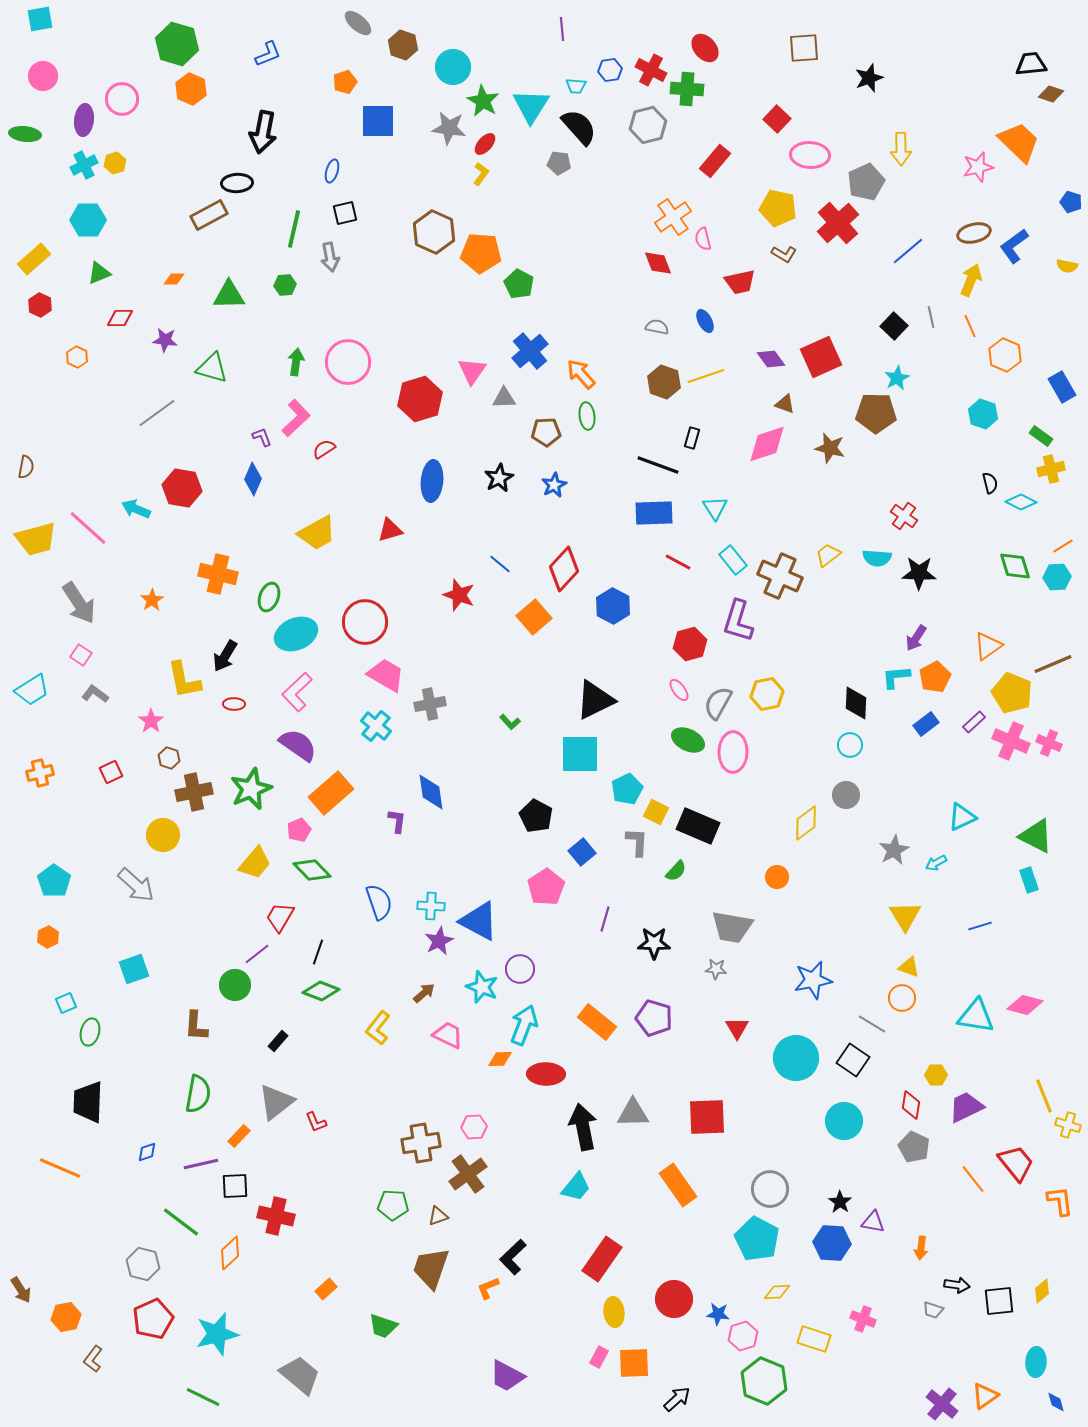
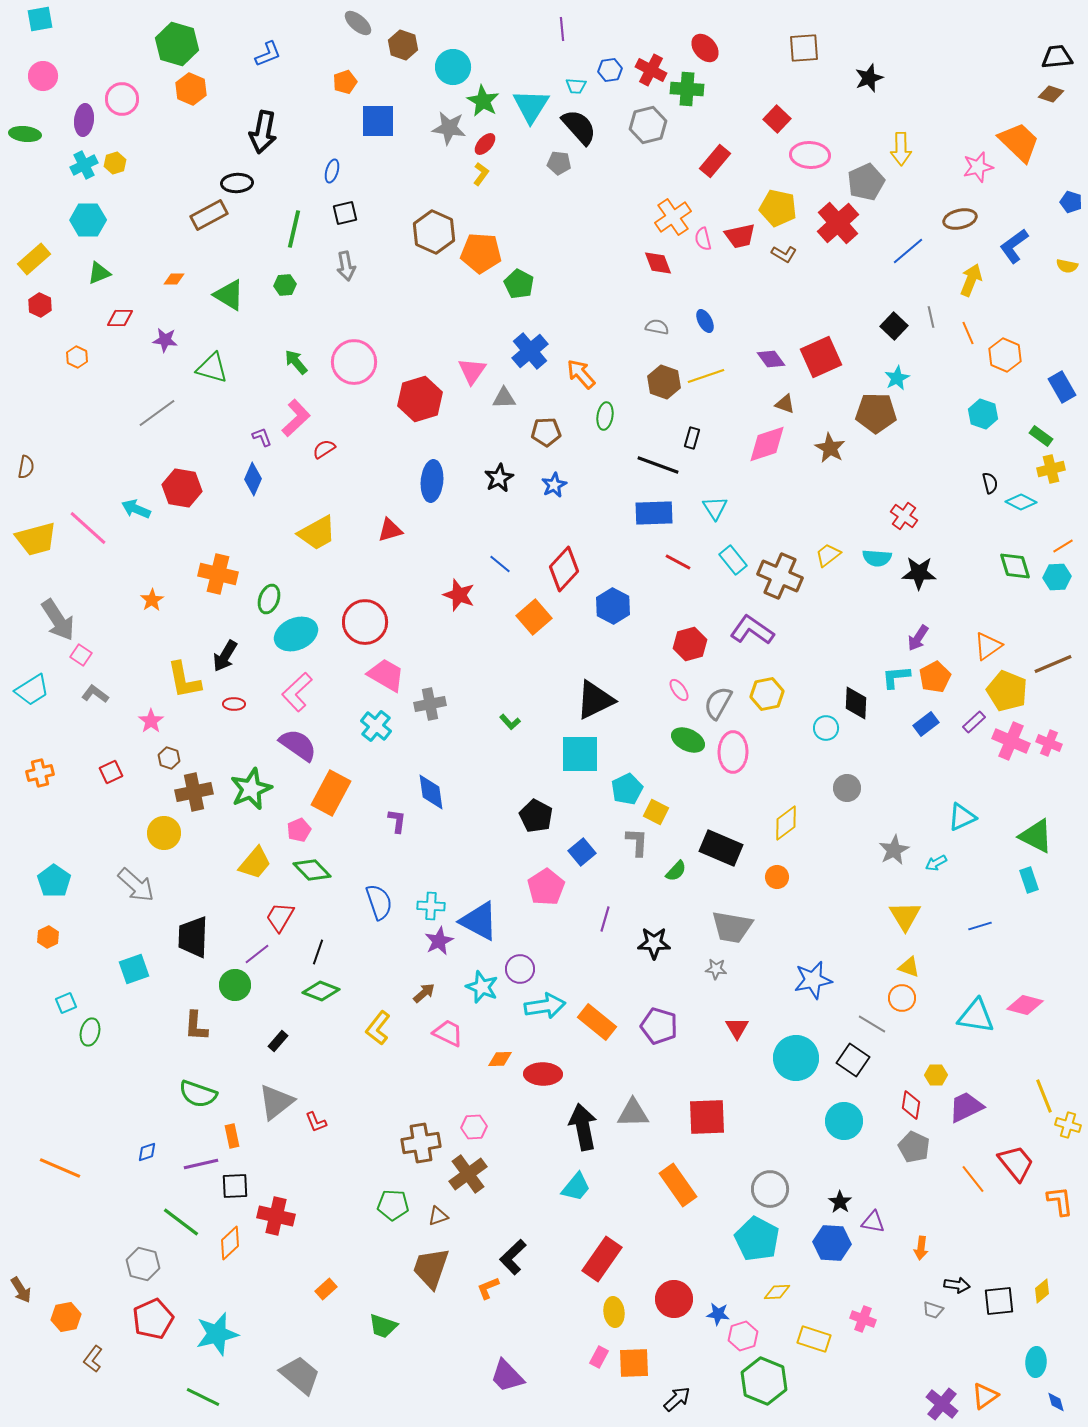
black trapezoid at (1031, 64): moved 26 px right, 7 px up
brown ellipse at (974, 233): moved 14 px left, 14 px up
gray arrow at (330, 257): moved 16 px right, 9 px down
red trapezoid at (740, 282): moved 46 px up
green triangle at (229, 295): rotated 32 degrees clockwise
orange line at (970, 326): moved 2 px left, 7 px down
green arrow at (296, 362): rotated 48 degrees counterclockwise
pink circle at (348, 362): moved 6 px right
green ellipse at (587, 416): moved 18 px right; rotated 16 degrees clockwise
brown star at (830, 448): rotated 16 degrees clockwise
green ellipse at (269, 597): moved 2 px down
gray arrow at (79, 603): moved 21 px left, 17 px down
purple L-shape at (738, 621): moved 14 px right, 9 px down; rotated 108 degrees clockwise
purple arrow at (916, 638): moved 2 px right
yellow pentagon at (1012, 693): moved 5 px left, 2 px up
cyan circle at (850, 745): moved 24 px left, 17 px up
orange rectangle at (331, 793): rotated 21 degrees counterclockwise
gray circle at (846, 795): moved 1 px right, 7 px up
yellow diamond at (806, 823): moved 20 px left
black rectangle at (698, 826): moved 23 px right, 22 px down
yellow circle at (163, 835): moved 1 px right, 2 px up
purple pentagon at (654, 1018): moved 5 px right, 8 px down
cyan arrow at (524, 1025): moved 21 px right, 19 px up; rotated 60 degrees clockwise
pink trapezoid at (448, 1035): moved 2 px up
red ellipse at (546, 1074): moved 3 px left
green semicircle at (198, 1094): rotated 99 degrees clockwise
black trapezoid at (88, 1102): moved 105 px right, 165 px up
orange rectangle at (239, 1136): moved 7 px left; rotated 55 degrees counterclockwise
orange diamond at (230, 1253): moved 10 px up
purple trapezoid at (507, 1376): rotated 18 degrees clockwise
